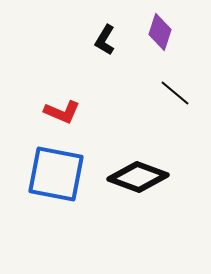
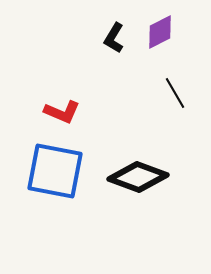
purple diamond: rotated 45 degrees clockwise
black L-shape: moved 9 px right, 2 px up
black line: rotated 20 degrees clockwise
blue square: moved 1 px left, 3 px up
